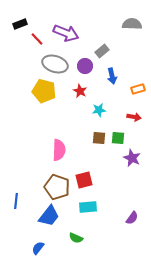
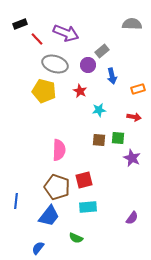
purple circle: moved 3 px right, 1 px up
brown square: moved 2 px down
